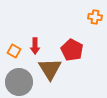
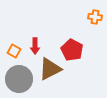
brown triangle: rotated 35 degrees clockwise
gray circle: moved 3 px up
